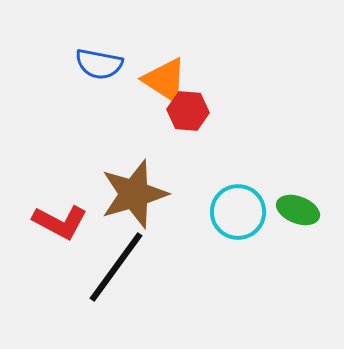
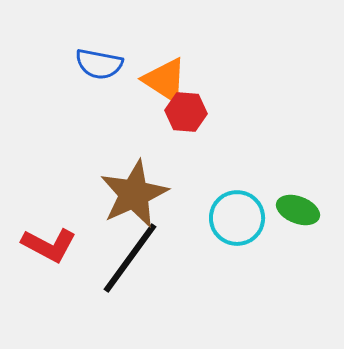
red hexagon: moved 2 px left, 1 px down
brown star: rotated 8 degrees counterclockwise
cyan circle: moved 1 px left, 6 px down
red L-shape: moved 11 px left, 23 px down
black line: moved 14 px right, 9 px up
